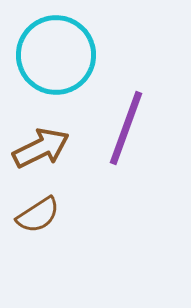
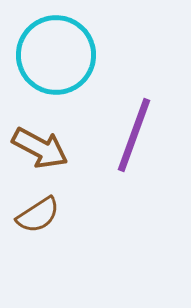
purple line: moved 8 px right, 7 px down
brown arrow: moved 1 px left; rotated 54 degrees clockwise
